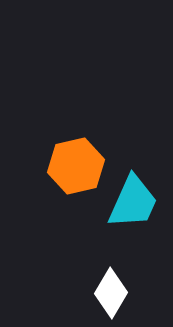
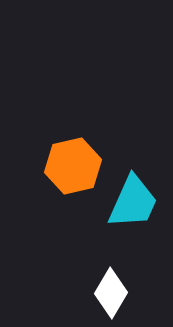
orange hexagon: moved 3 px left
